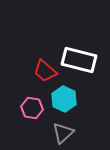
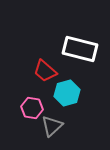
white rectangle: moved 1 px right, 11 px up
cyan hexagon: moved 3 px right, 6 px up; rotated 20 degrees clockwise
gray triangle: moved 11 px left, 7 px up
